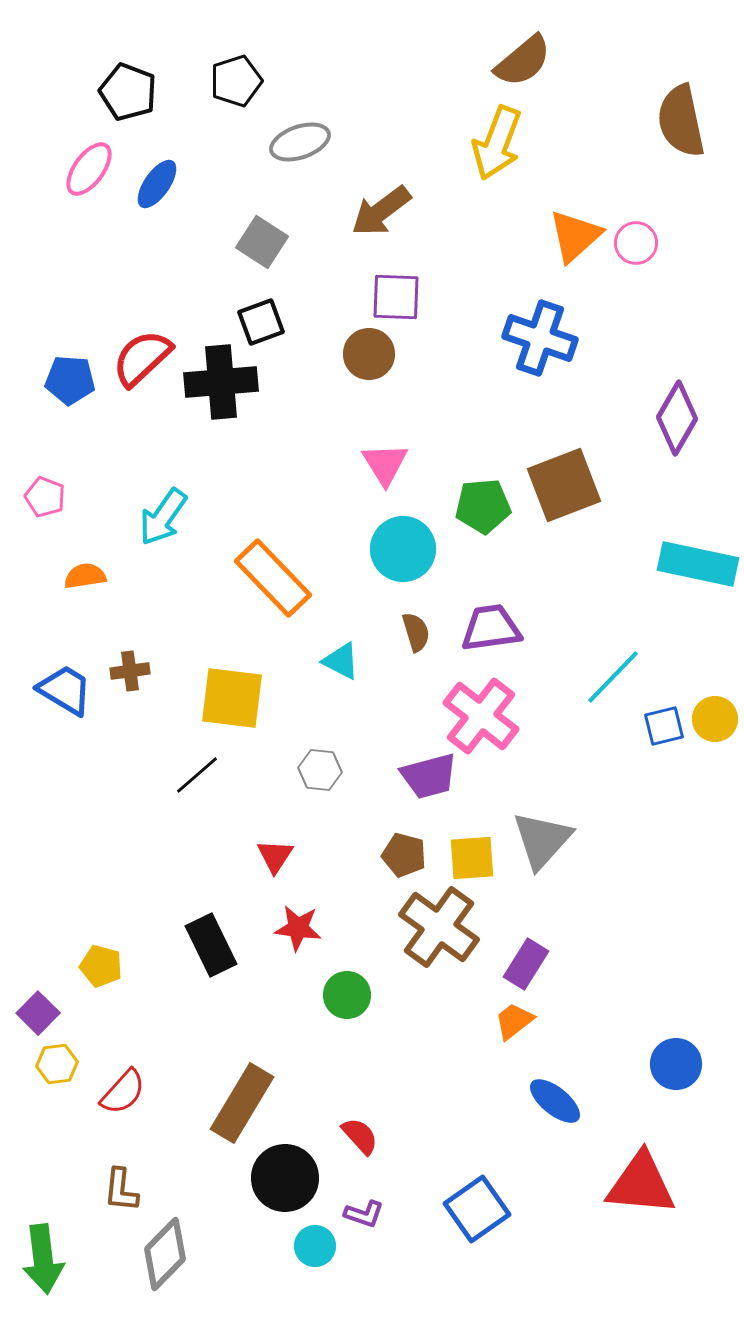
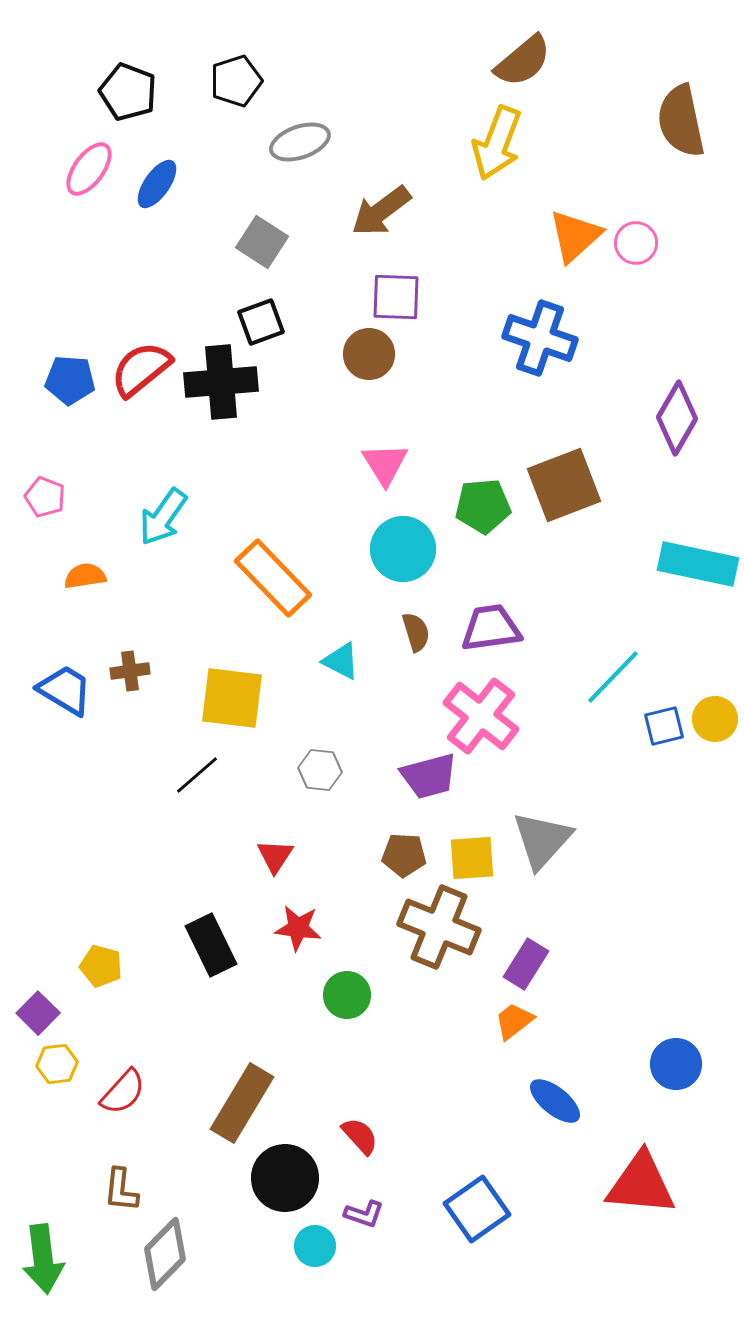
red semicircle at (142, 358): moved 1 px left, 11 px down; rotated 4 degrees clockwise
brown pentagon at (404, 855): rotated 12 degrees counterclockwise
brown cross at (439, 927): rotated 14 degrees counterclockwise
